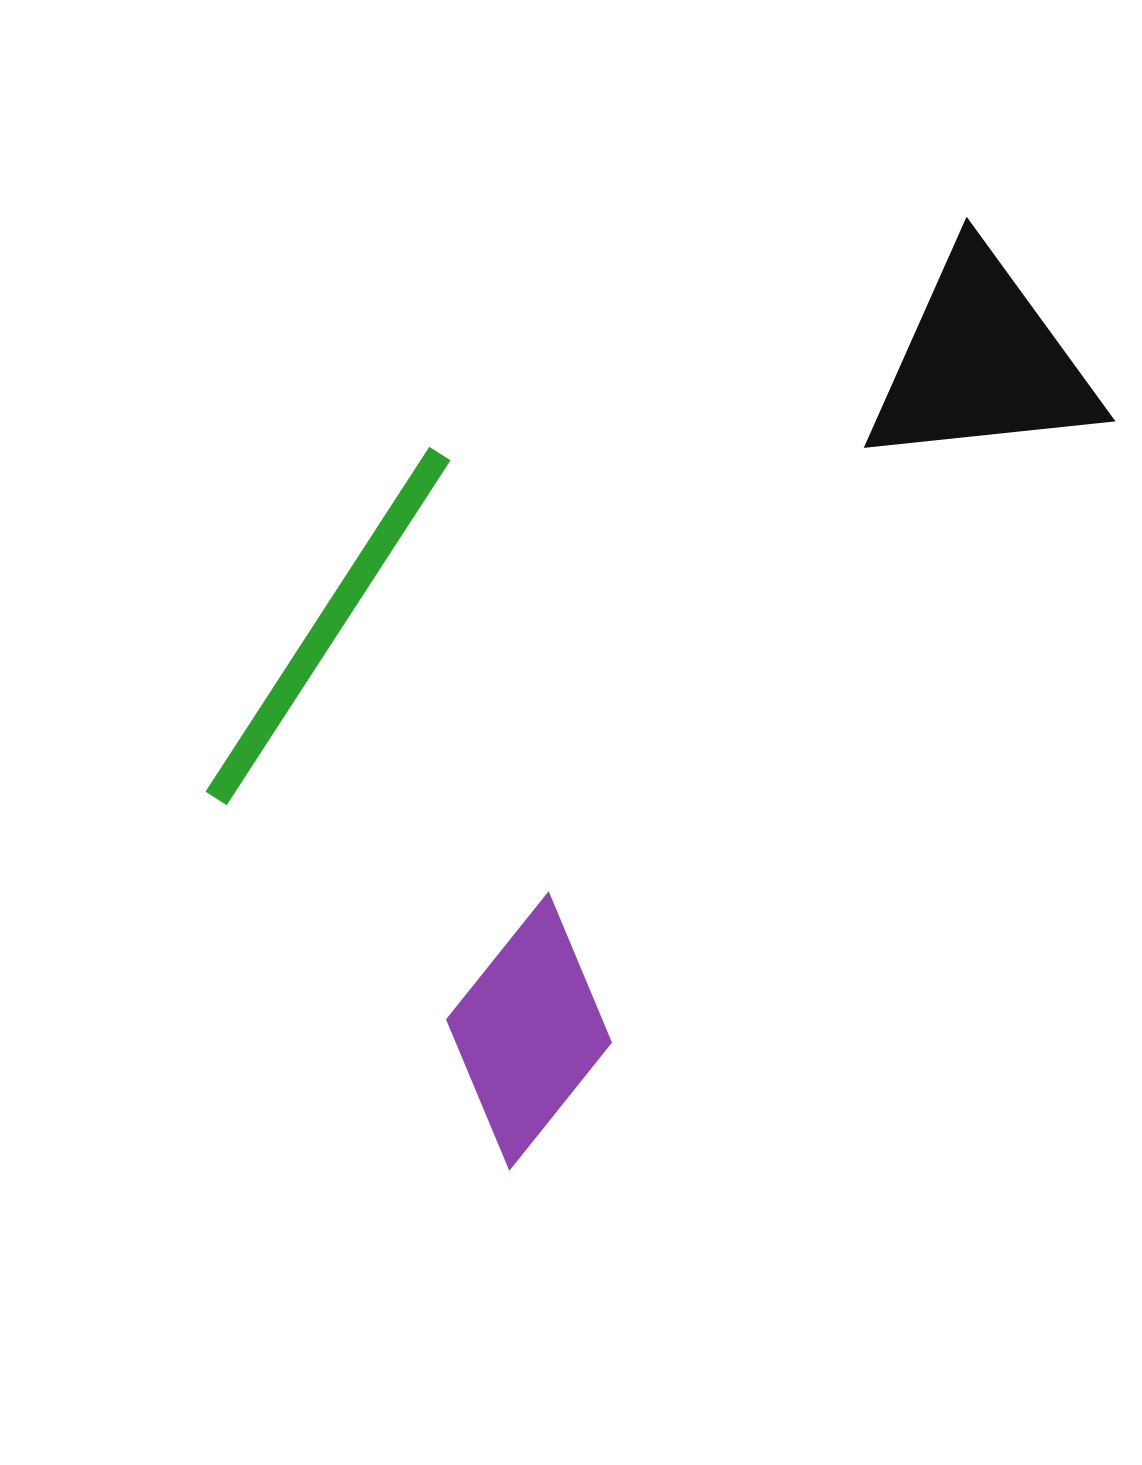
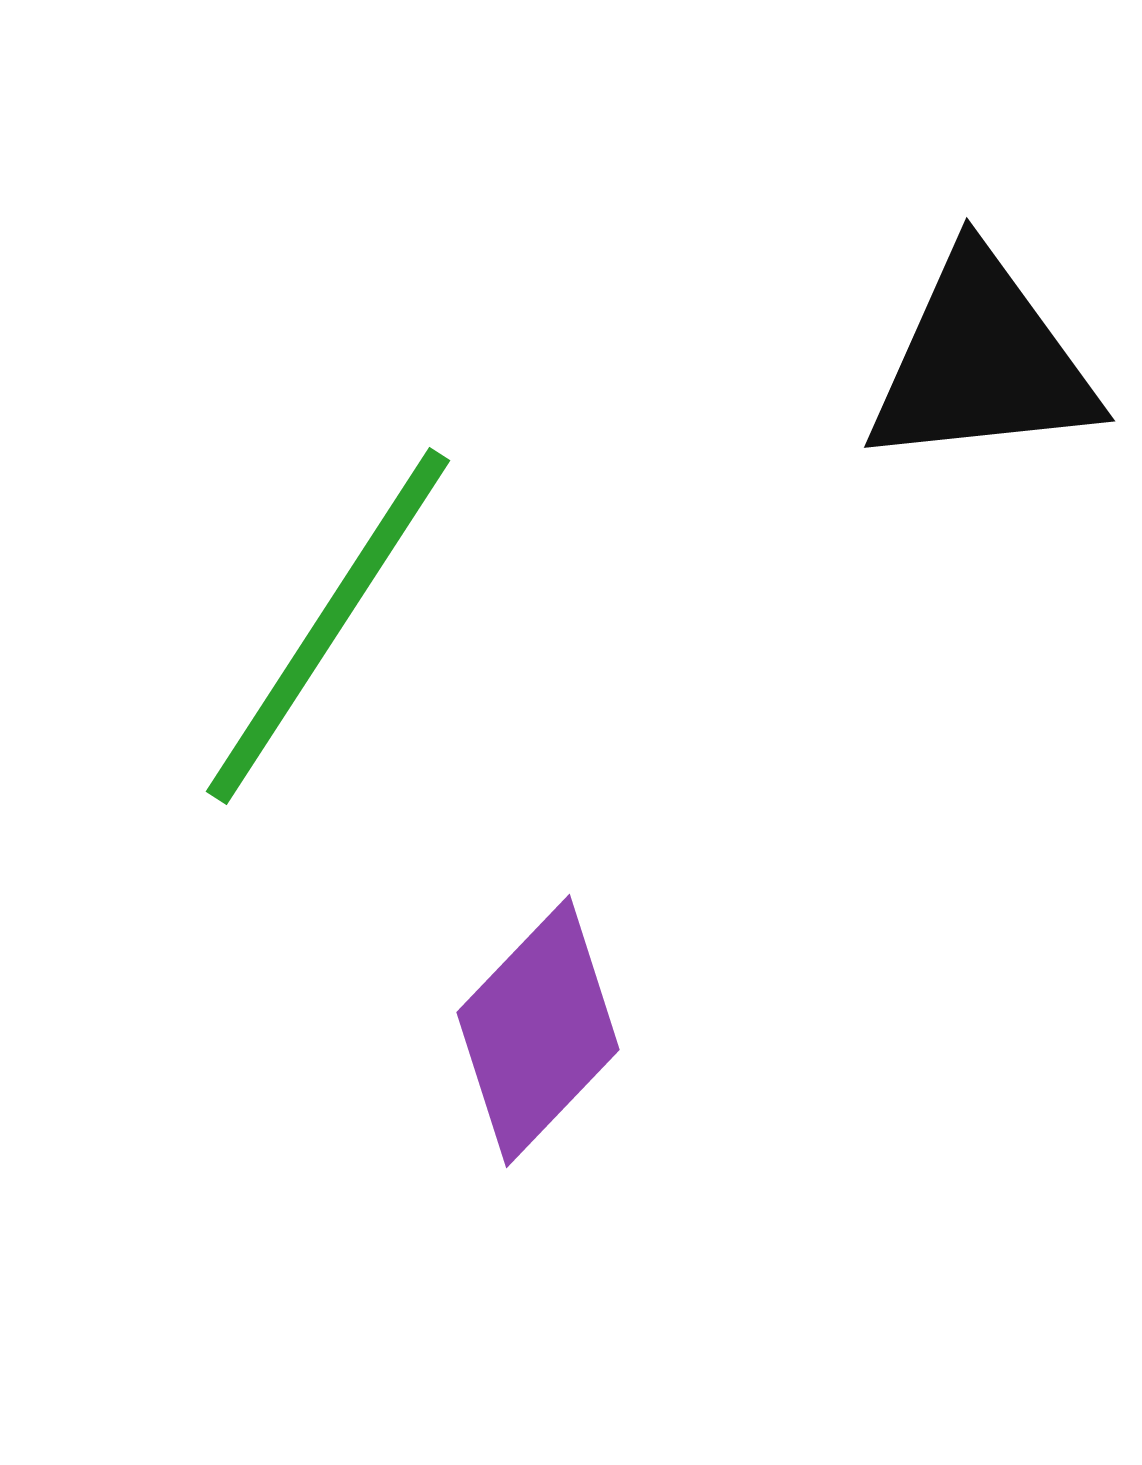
purple diamond: moved 9 px right; rotated 5 degrees clockwise
